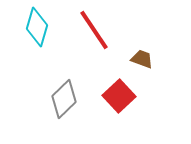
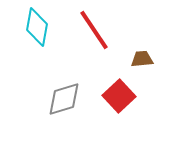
cyan diamond: rotated 6 degrees counterclockwise
brown trapezoid: rotated 25 degrees counterclockwise
gray diamond: rotated 27 degrees clockwise
